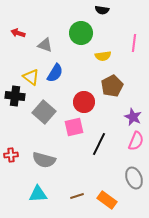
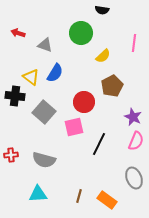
yellow semicircle: rotated 35 degrees counterclockwise
brown line: moved 2 px right; rotated 56 degrees counterclockwise
